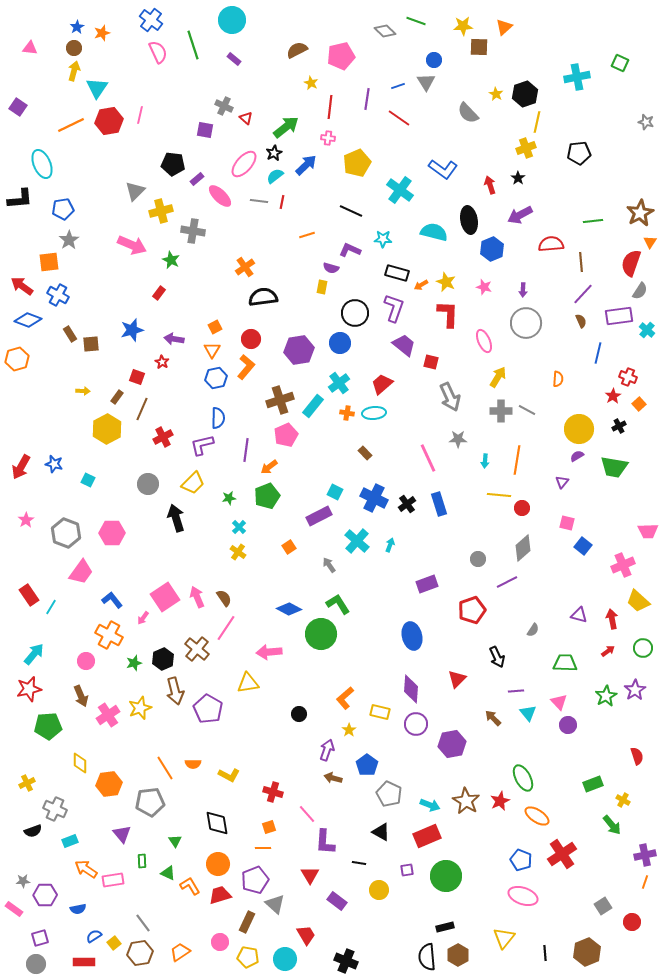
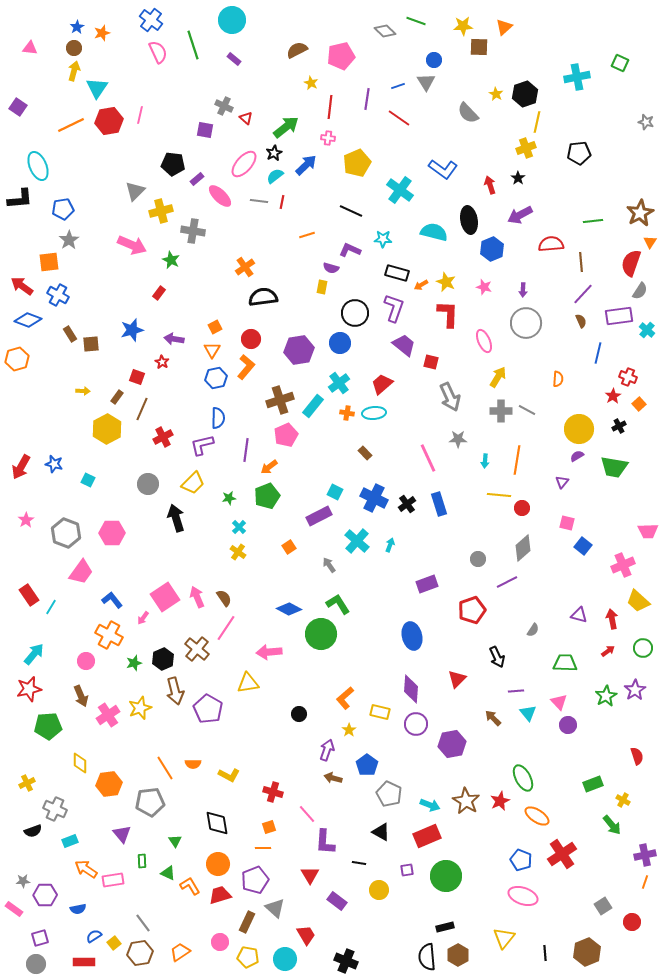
cyan ellipse at (42, 164): moved 4 px left, 2 px down
gray triangle at (275, 904): moved 4 px down
